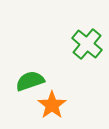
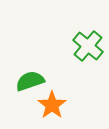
green cross: moved 1 px right, 2 px down
